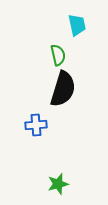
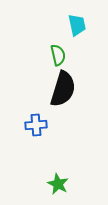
green star: rotated 30 degrees counterclockwise
